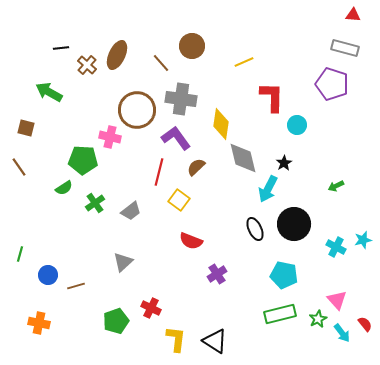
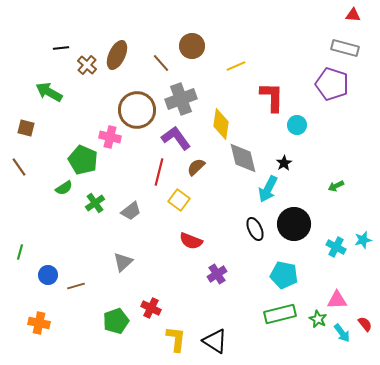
yellow line at (244, 62): moved 8 px left, 4 px down
gray cross at (181, 99): rotated 28 degrees counterclockwise
green pentagon at (83, 160): rotated 20 degrees clockwise
green line at (20, 254): moved 2 px up
pink triangle at (337, 300): rotated 50 degrees counterclockwise
green star at (318, 319): rotated 18 degrees counterclockwise
